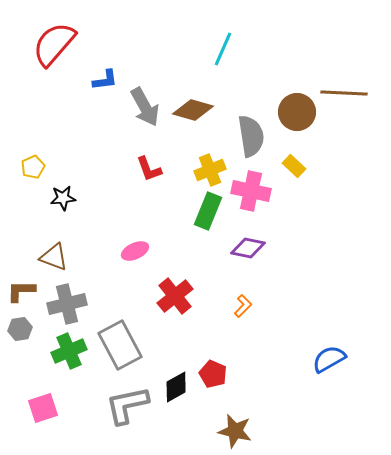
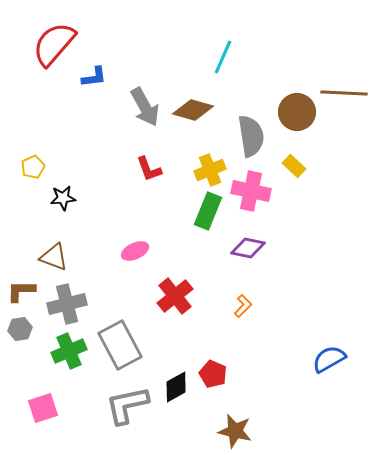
cyan line: moved 8 px down
blue L-shape: moved 11 px left, 3 px up
